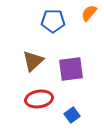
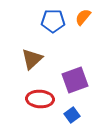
orange semicircle: moved 6 px left, 4 px down
brown triangle: moved 1 px left, 2 px up
purple square: moved 4 px right, 11 px down; rotated 12 degrees counterclockwise
red ellipse: moved 1 px right; rotated 12 degrees clockwise
